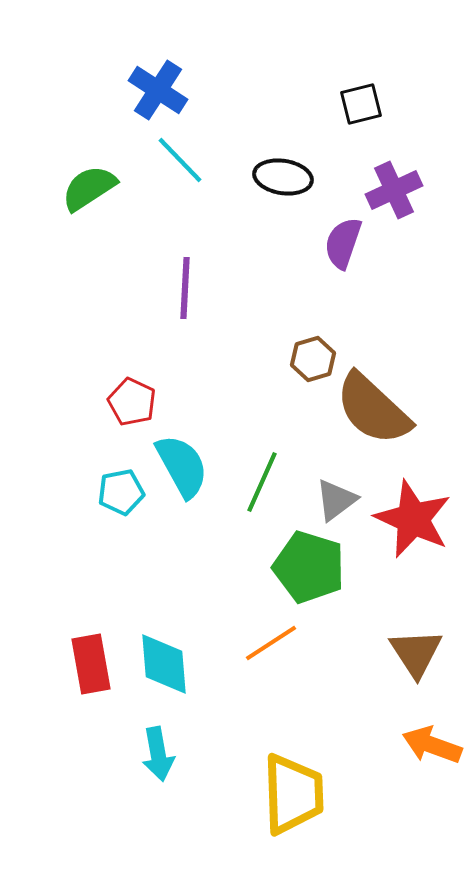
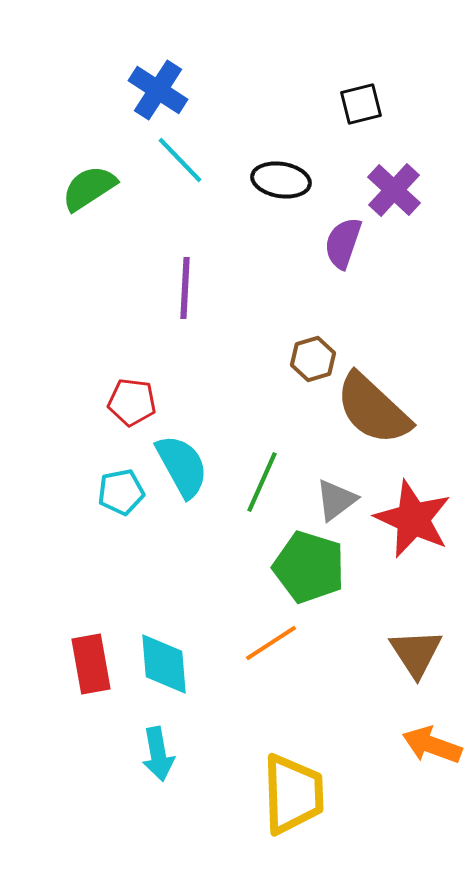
black ellipse: moved 2 px left, 3 px down
purple cross: rotated 22 degrees counterclockwise
red pentagon: rotated 18 degrees counterclockwise
